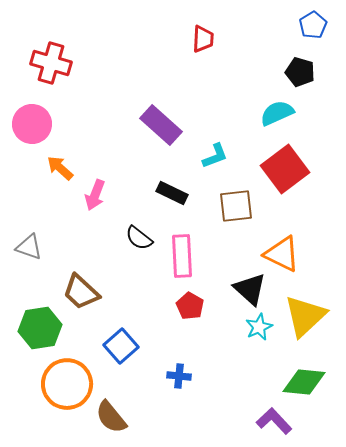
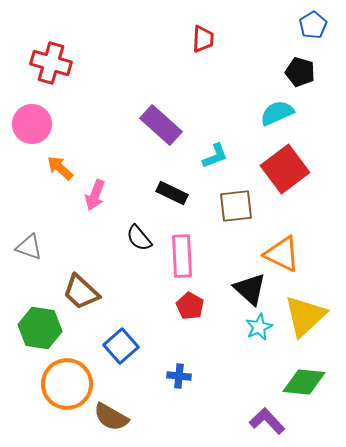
black semicircle: rotated 12 degrees clockwise
green hexagon: rotated 18 degrees clockwise
brown semicircle: rotated 21 degrees counterclockwise
purple L-shape: moved 7 px left
